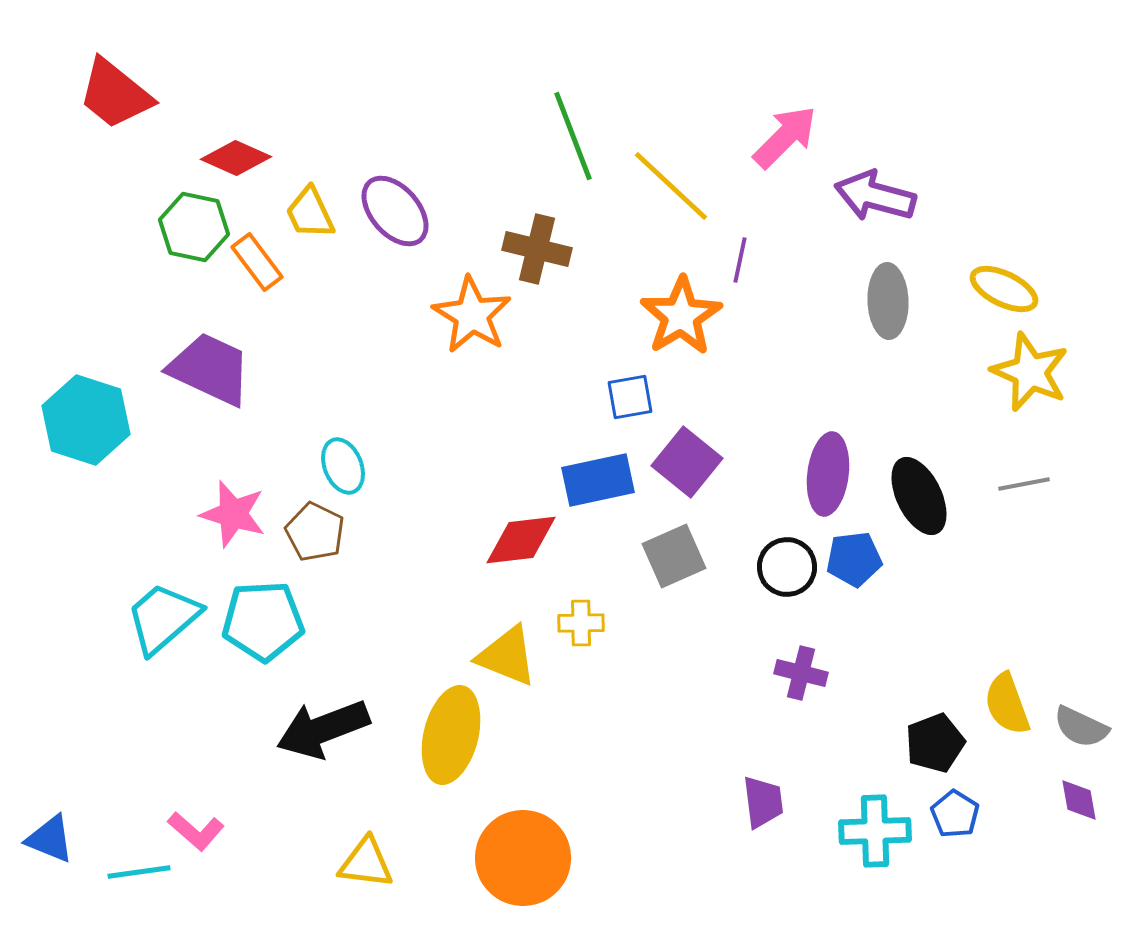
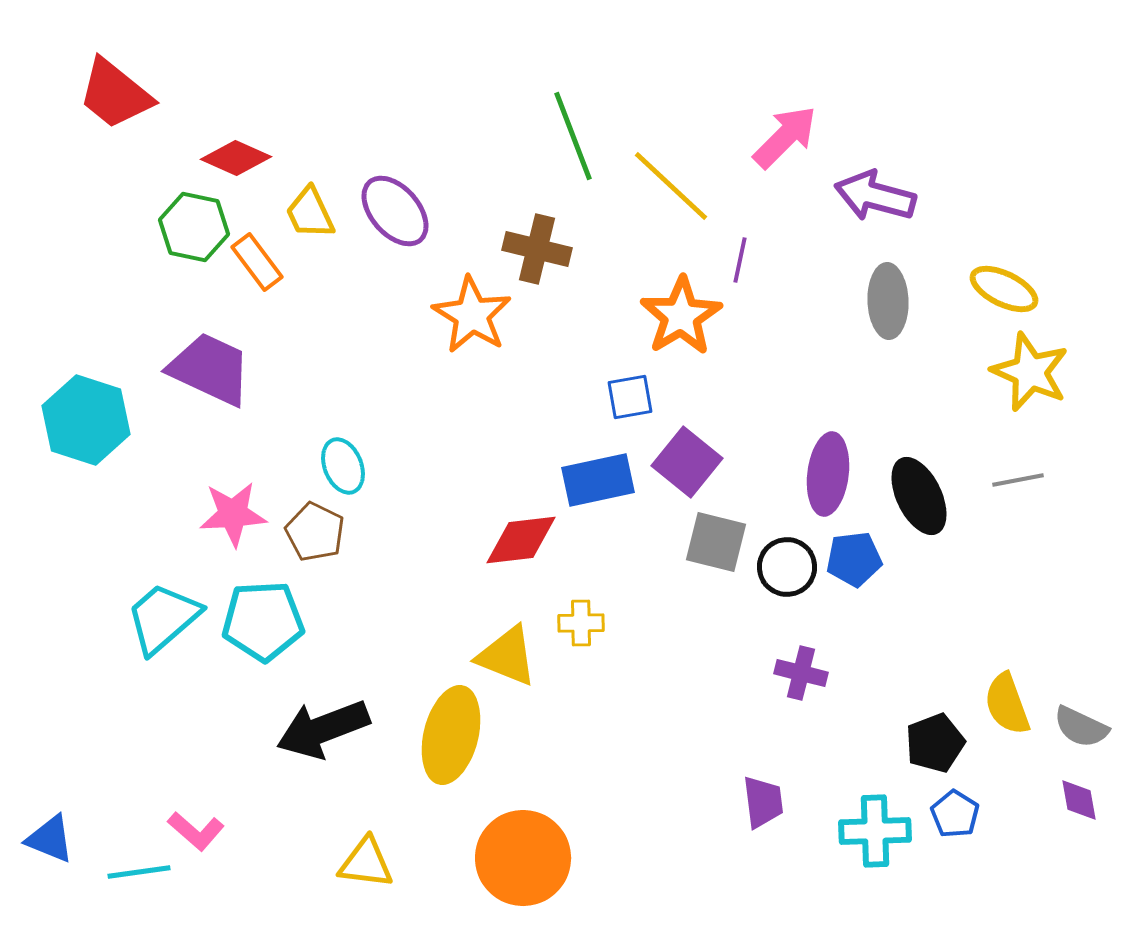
gray line at (1024, 484): moved 6 px left, 4 px up
pink star at (233, 514): rotated 20 degrees counterclockwise
gray square at (674, 556): moved 42 px right, 14 px up; rotated 38 degrees clockwise
